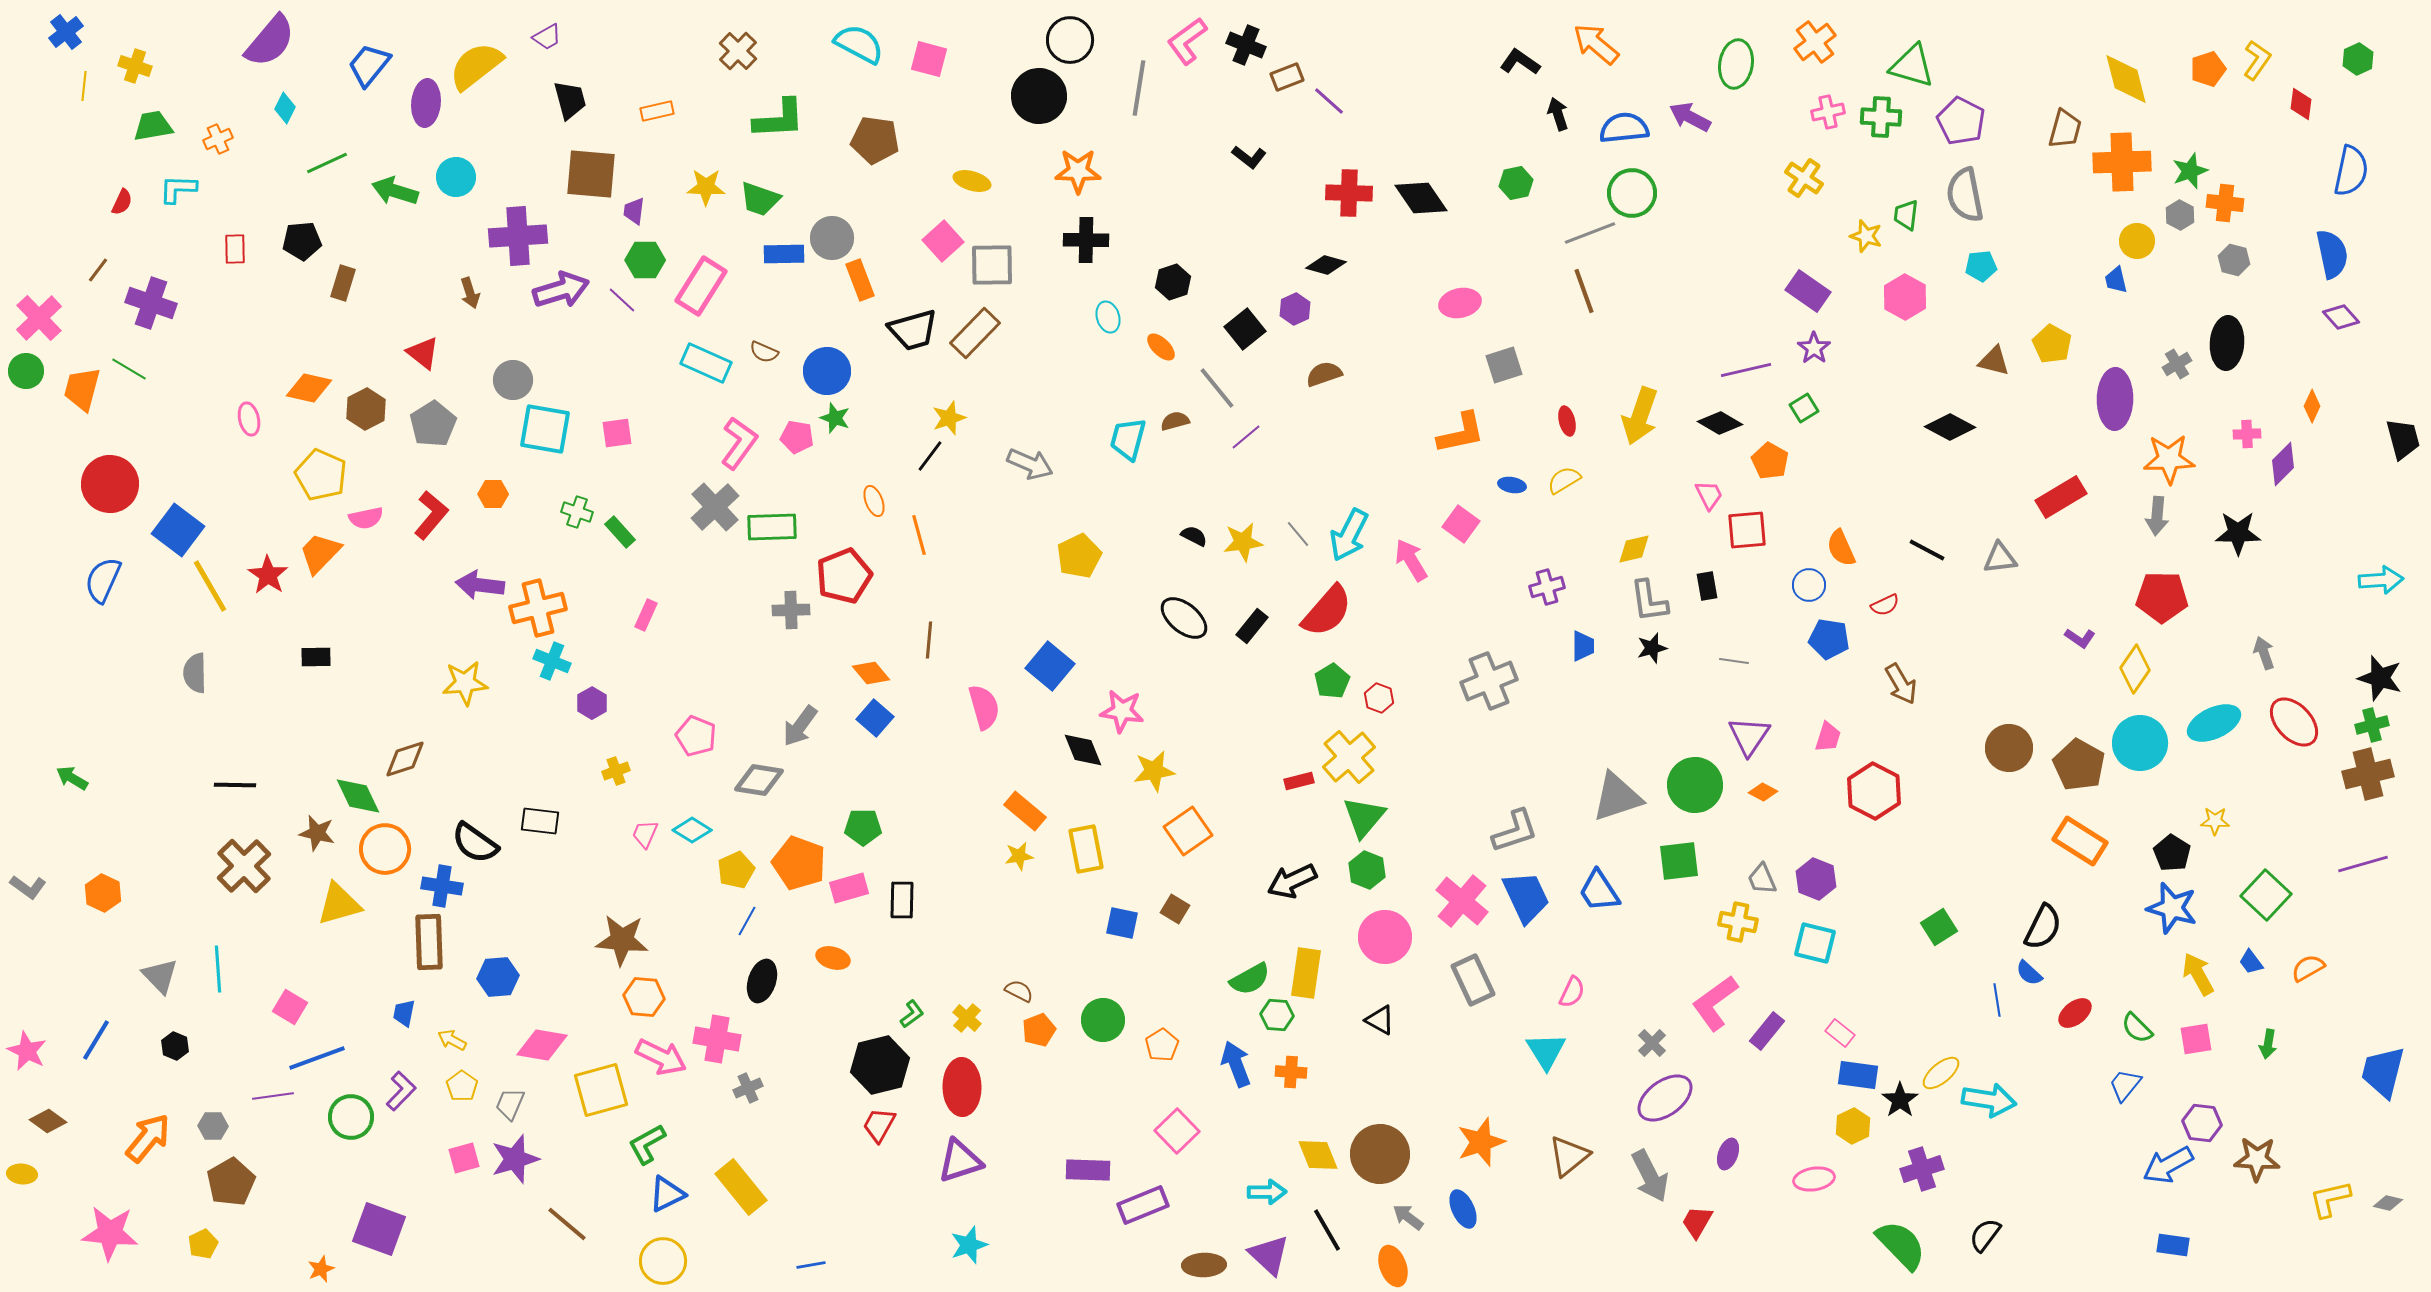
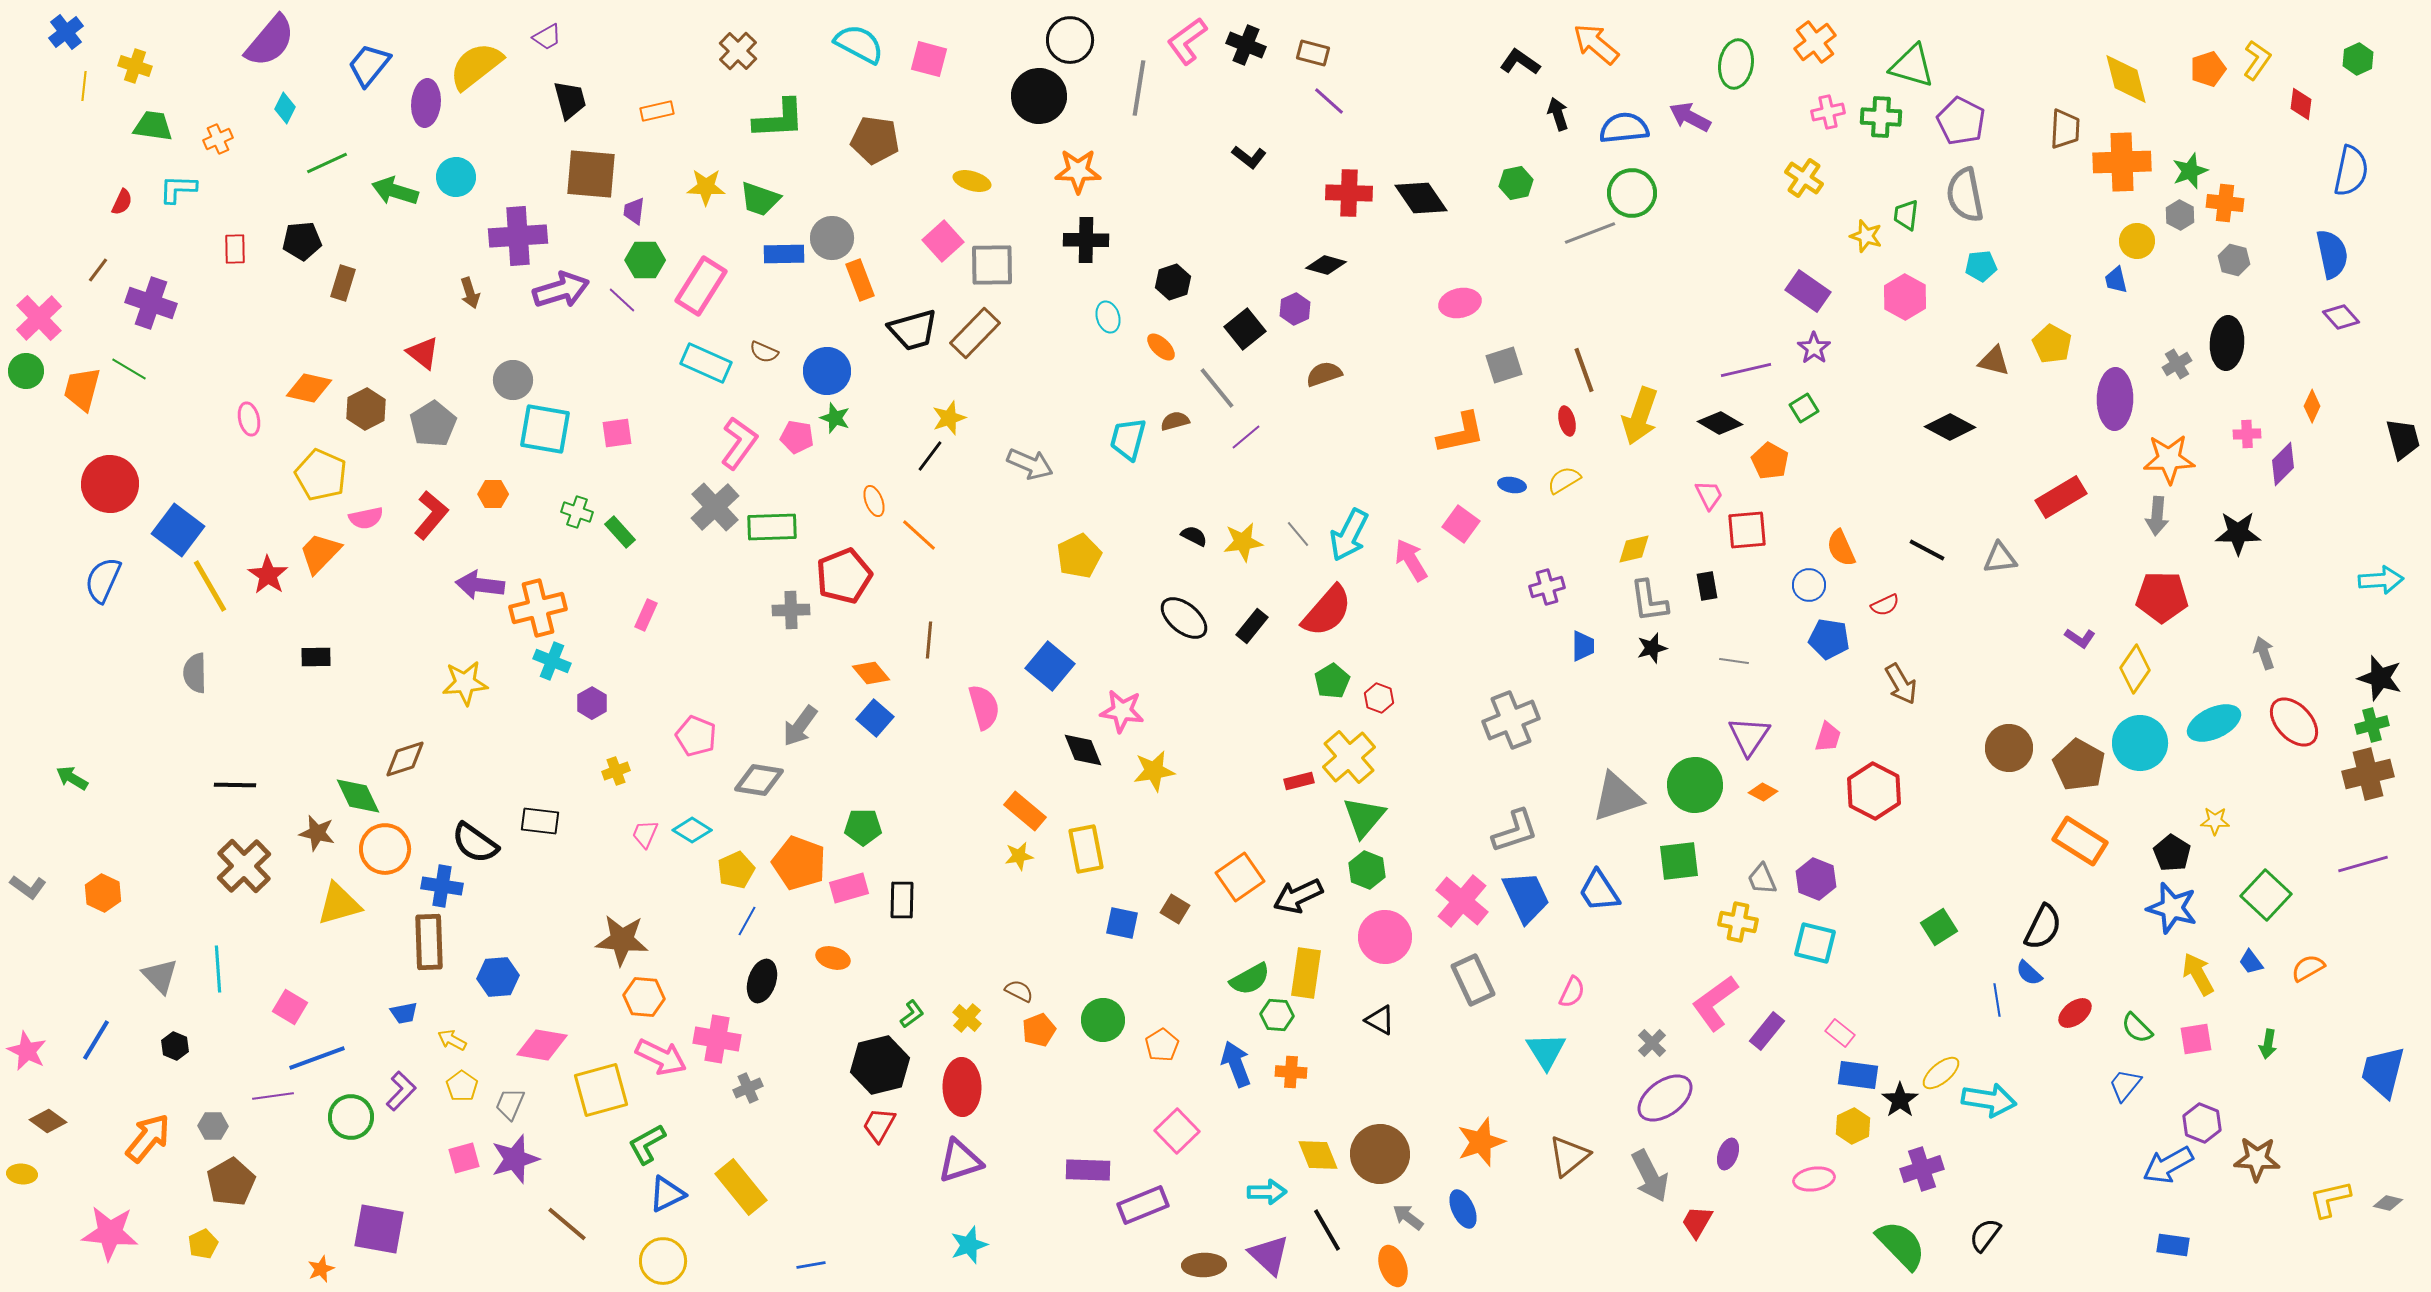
brown rectangle at (1287, 77): moved 26 px right, 24 px up; rotated 36 degrees clockwise
green trapezoid at (153, 126): rotated 18 degrees clockwise
brown trapezoid at (2065, 129): rotated 12 degrees counterclockwise
brown line at (1584, 291): moved 79 px down
orange line at (919, 535): rotated 33 degrees counterclockwise
gray cross at (1489, 681): moved 22 px right, 39 px down
orange square at (1188, 831): moved 52 px right, 46 px down
black arrow at (1292, 881): moved 6 px right, 15 px down
blue trapezoid at (404, 1013): rotated 112 degrees counterclockwise
purple hexagon at (2202, 1123): rotated 15 degrees clockwise
purple square at (379, 1229): rotated 10 degrees counterclockwise
